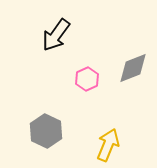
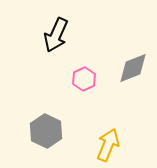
black arrow: rotated 12 degrees counterclockwise
pink hexagon: moved 3 px left
